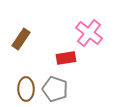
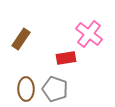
pink cross: moved 1 px down
